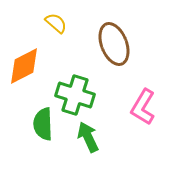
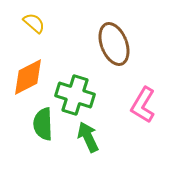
yellow semicircle: moved 22 px left
orange diamond: moved 4 px right, 11 px down
pink L-shape: moved 2 px up
